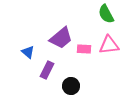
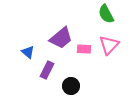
pink triangle: rotated 40 degrees counterclockwise
